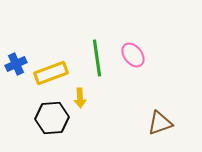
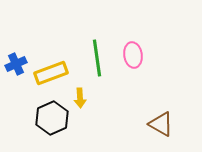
pink ellipse: rotated 30 degrees clockwise
black hexagon: rotated 20 degrees counterclockwise
brown triangle: moved 1 px right, 1 px down; rotated 48 degrees clockwise
